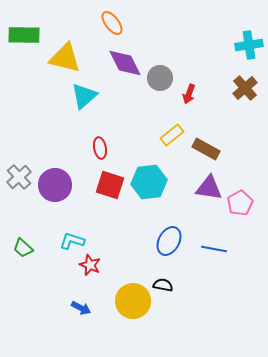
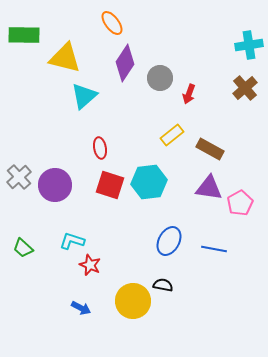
purple diamond: rotated 60 degrees clockwise
brown rectangle: moved 4 px right
